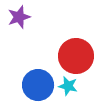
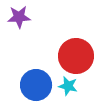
purple star: rotated 15 degrees clockwise
blue circle: moved 2 px left
